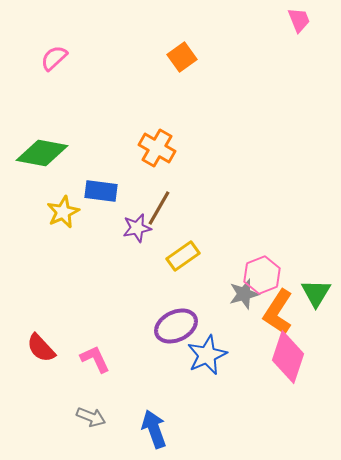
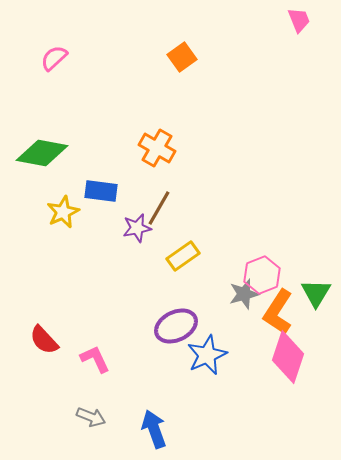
red semicircle: moved 3 px right, 8 px up
